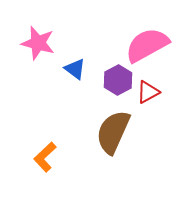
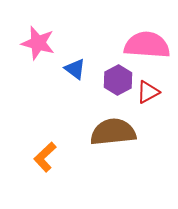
pink semicircle: rotated 33 degrees clockwise
brown semicircle: rotated 60 degrees clockwise
